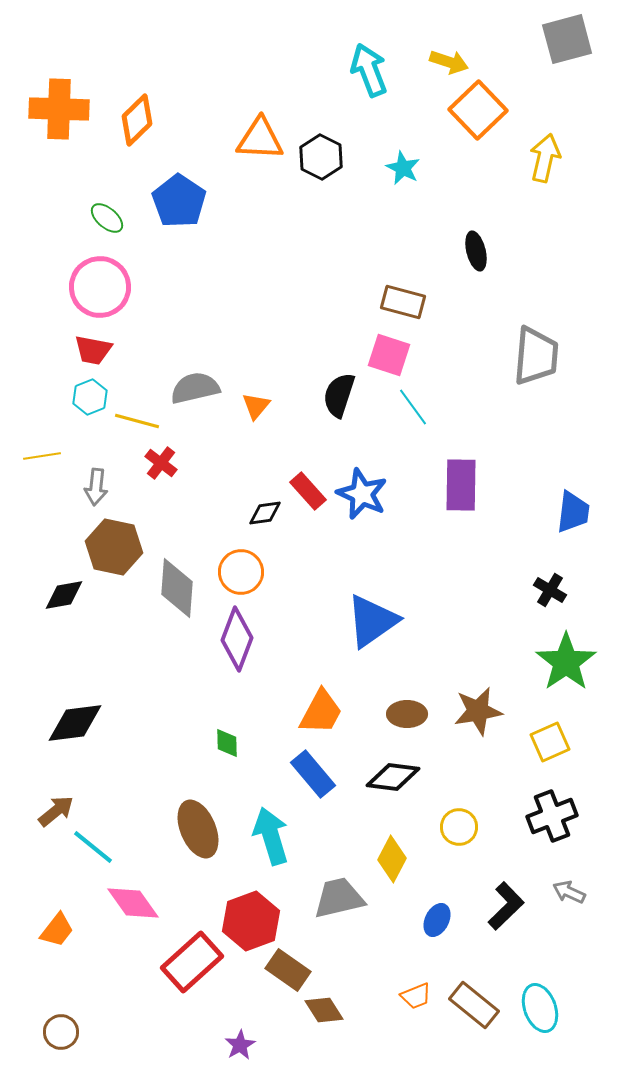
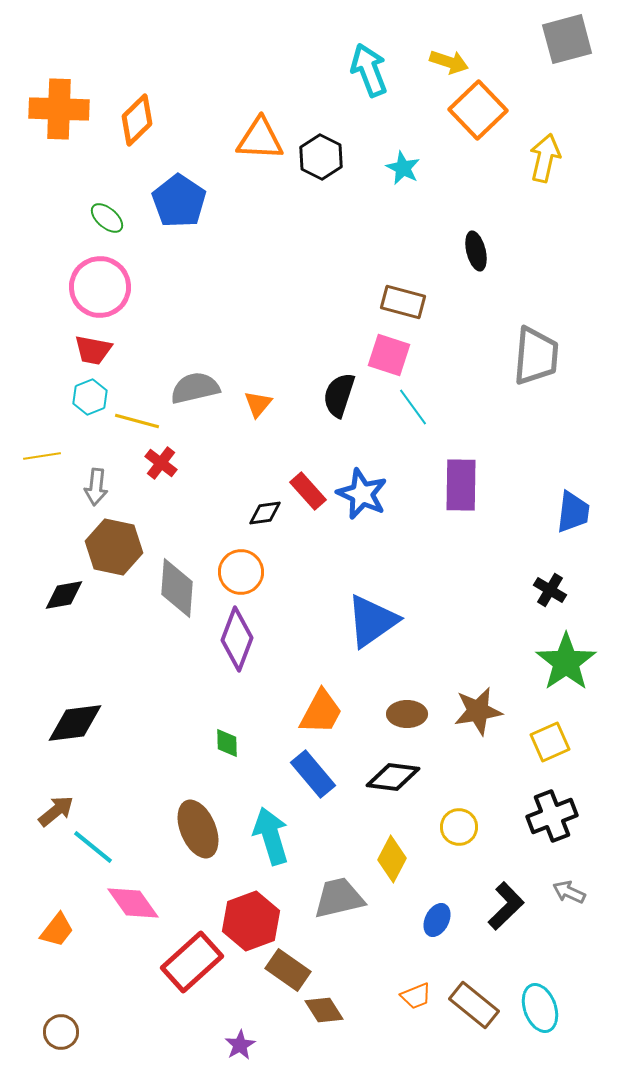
orange triangle at (256, 406): moved 2 px right, 2 px up
